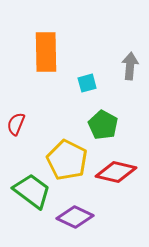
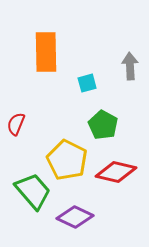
gray arrow: rotated 8 degrees counterclockwise
green trapezoid: moved 1 px right; rotated 12 degrees clockwise
